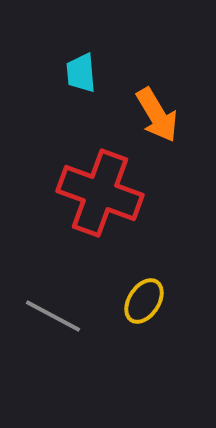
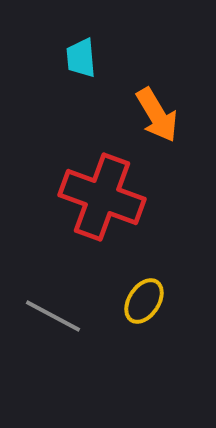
cyan trapezoid: moved 15 px up
red cross: moved 2 px right, 4 px down
